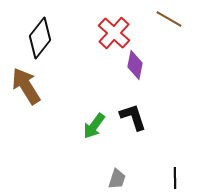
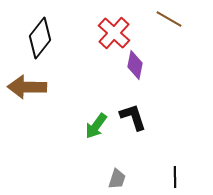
brown arrow: moved 1 px right, 1 px down; rotated 57 degrees counterclockwise
green arrow: moved 2 px right
black line: moved 1 px up
